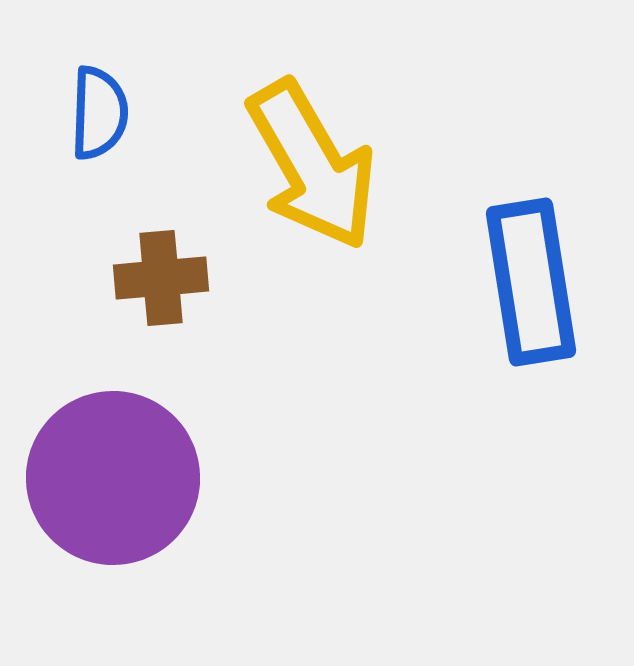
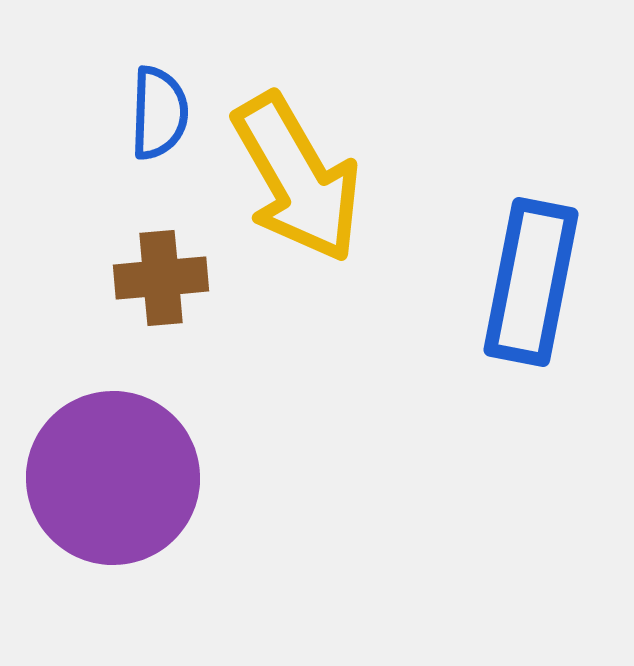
blue semicircle: moved 60 px right
yellow arrow: moved 15 px left, 13 px down
blue rectangle: rotated 20 degrees clockwise
